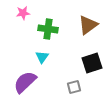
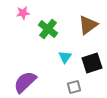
green cross: rotated 30 degrees clockwise
cyan triangle: moved 23 px right
